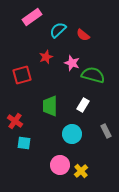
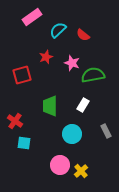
green semicircle: rotated 25 degrees counterclockwise
